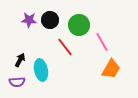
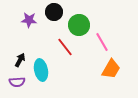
black circle: moved 4 px right, 8 px up
